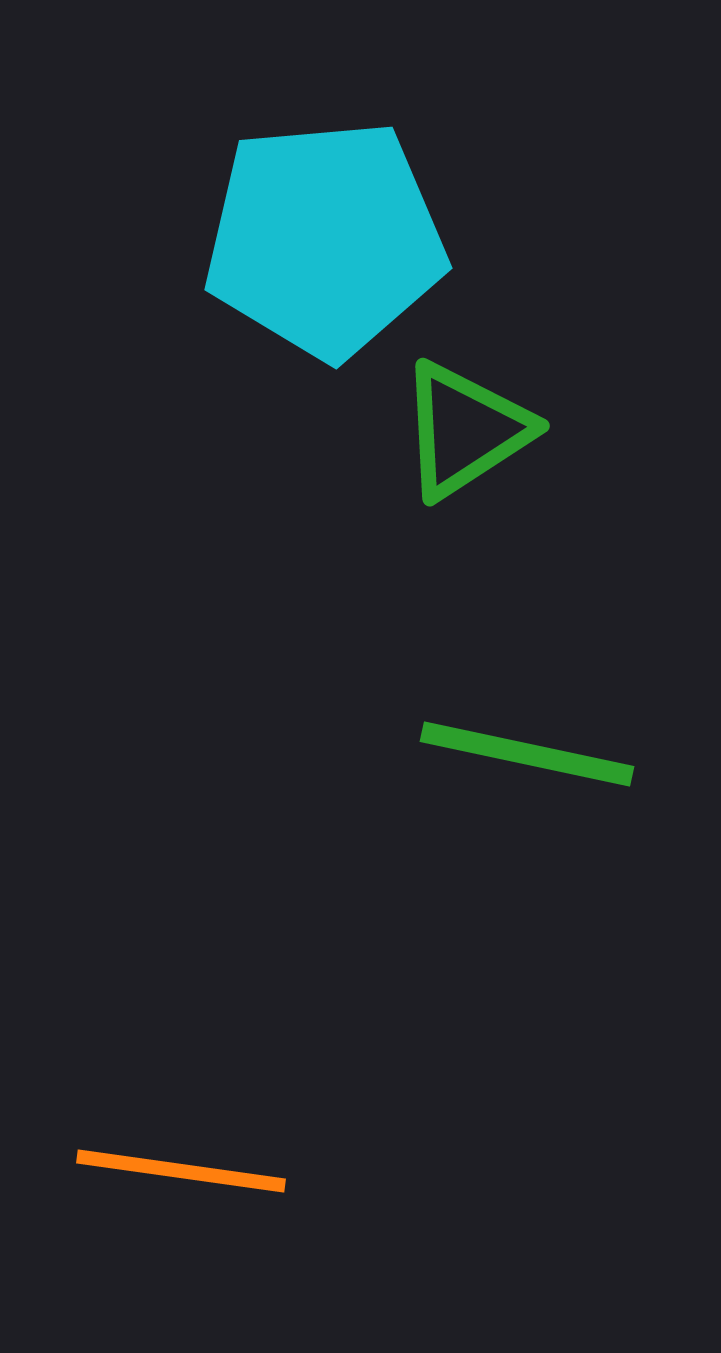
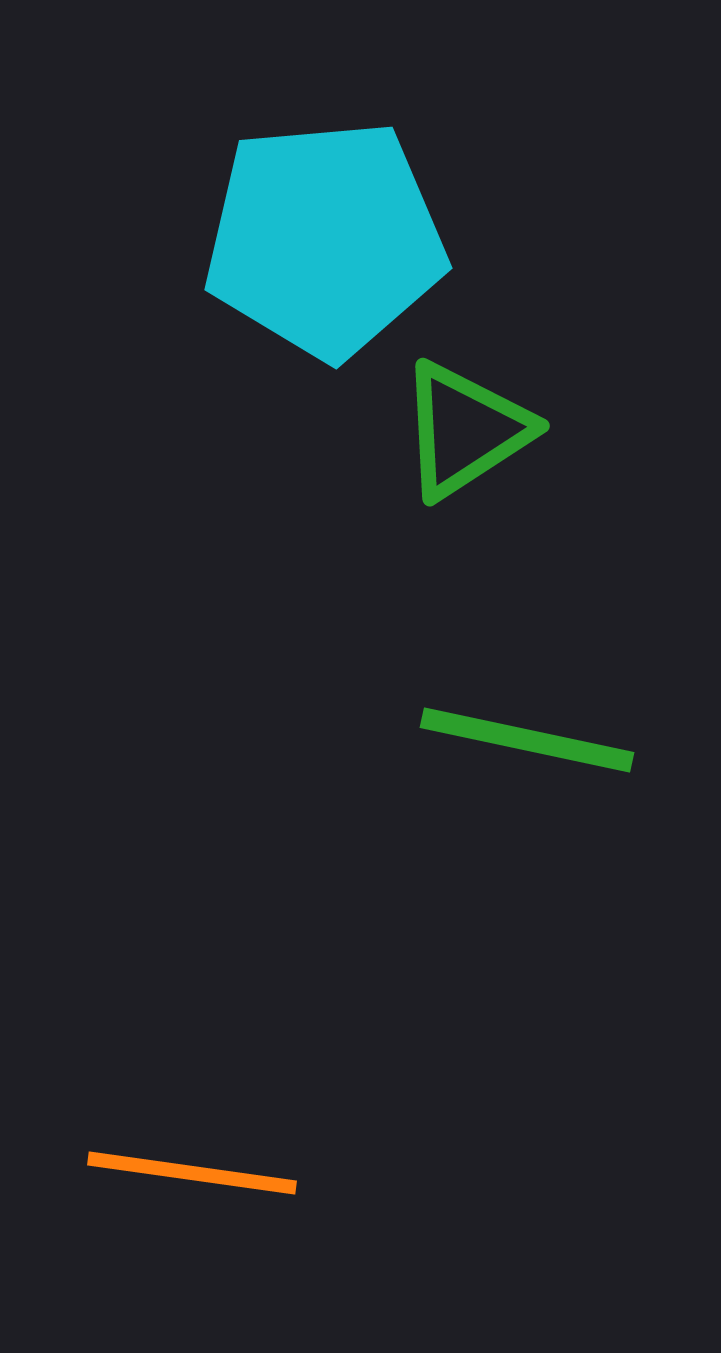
green line: moved 14 px up
orange line: moved 11 px right, 2 px down
